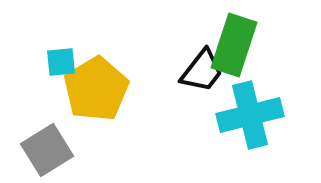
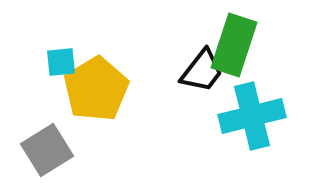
cyan cross: moved 2 px right, 1 px down
